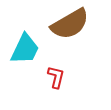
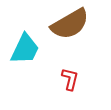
red L-shape: moved 14 px right, 2 px down
